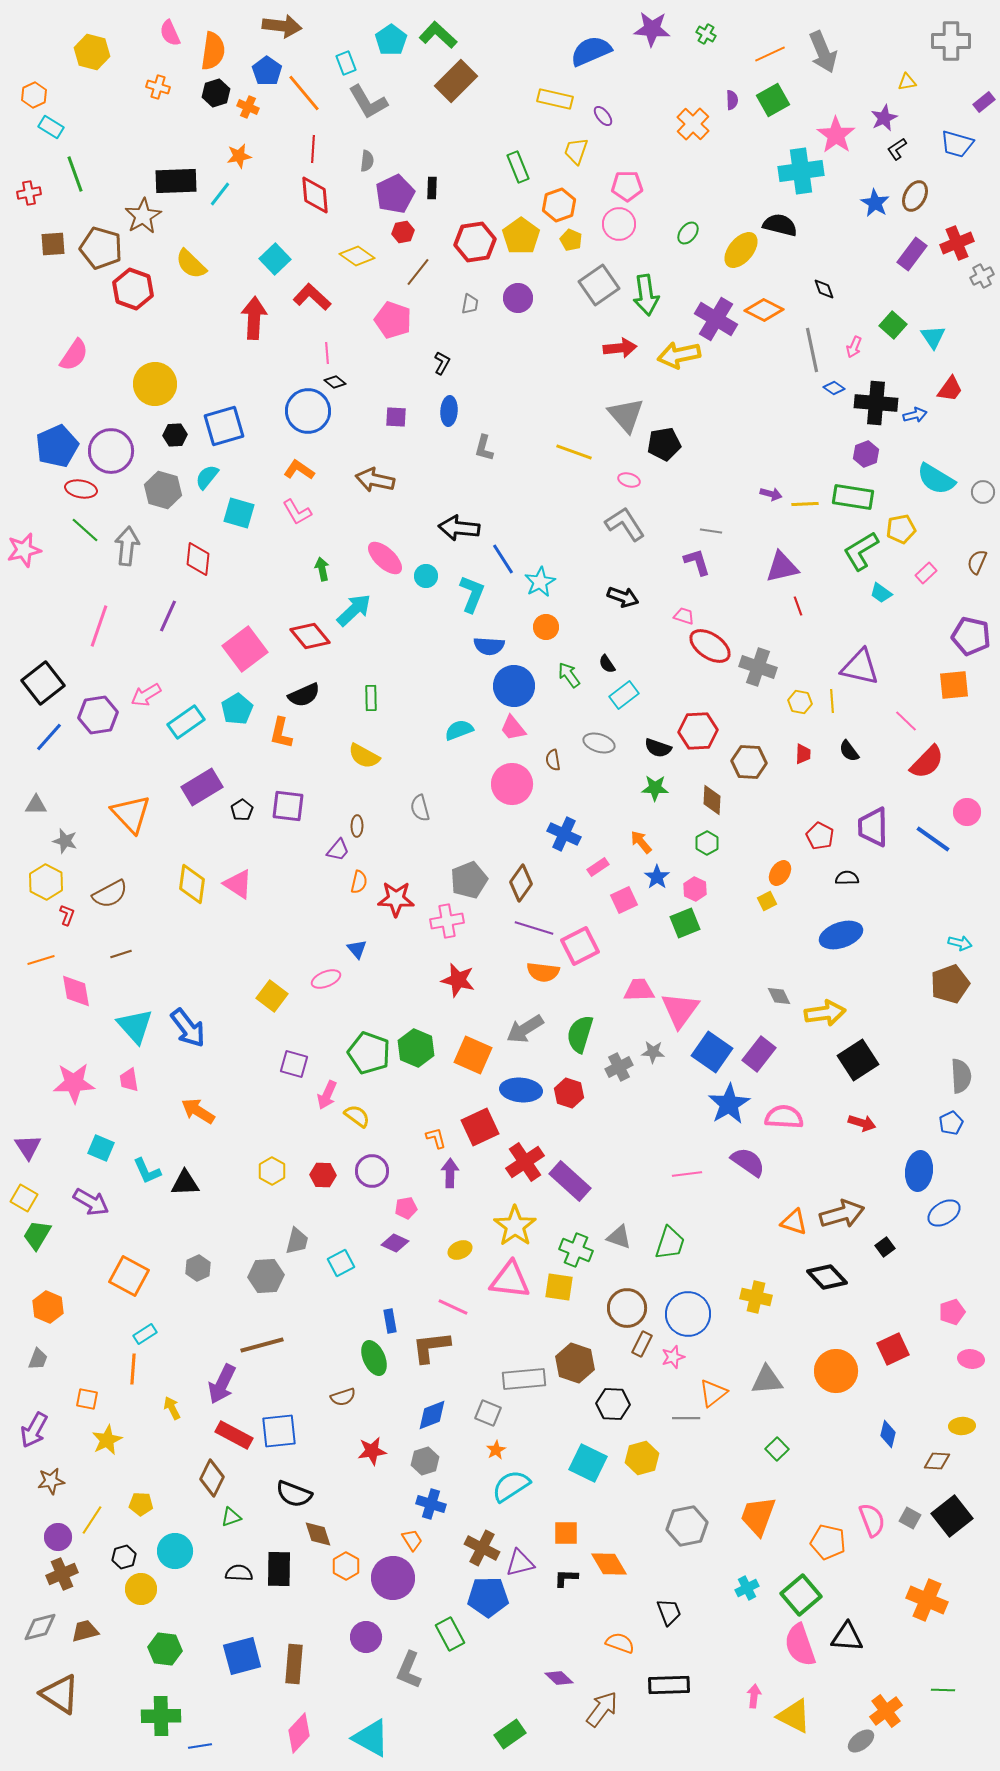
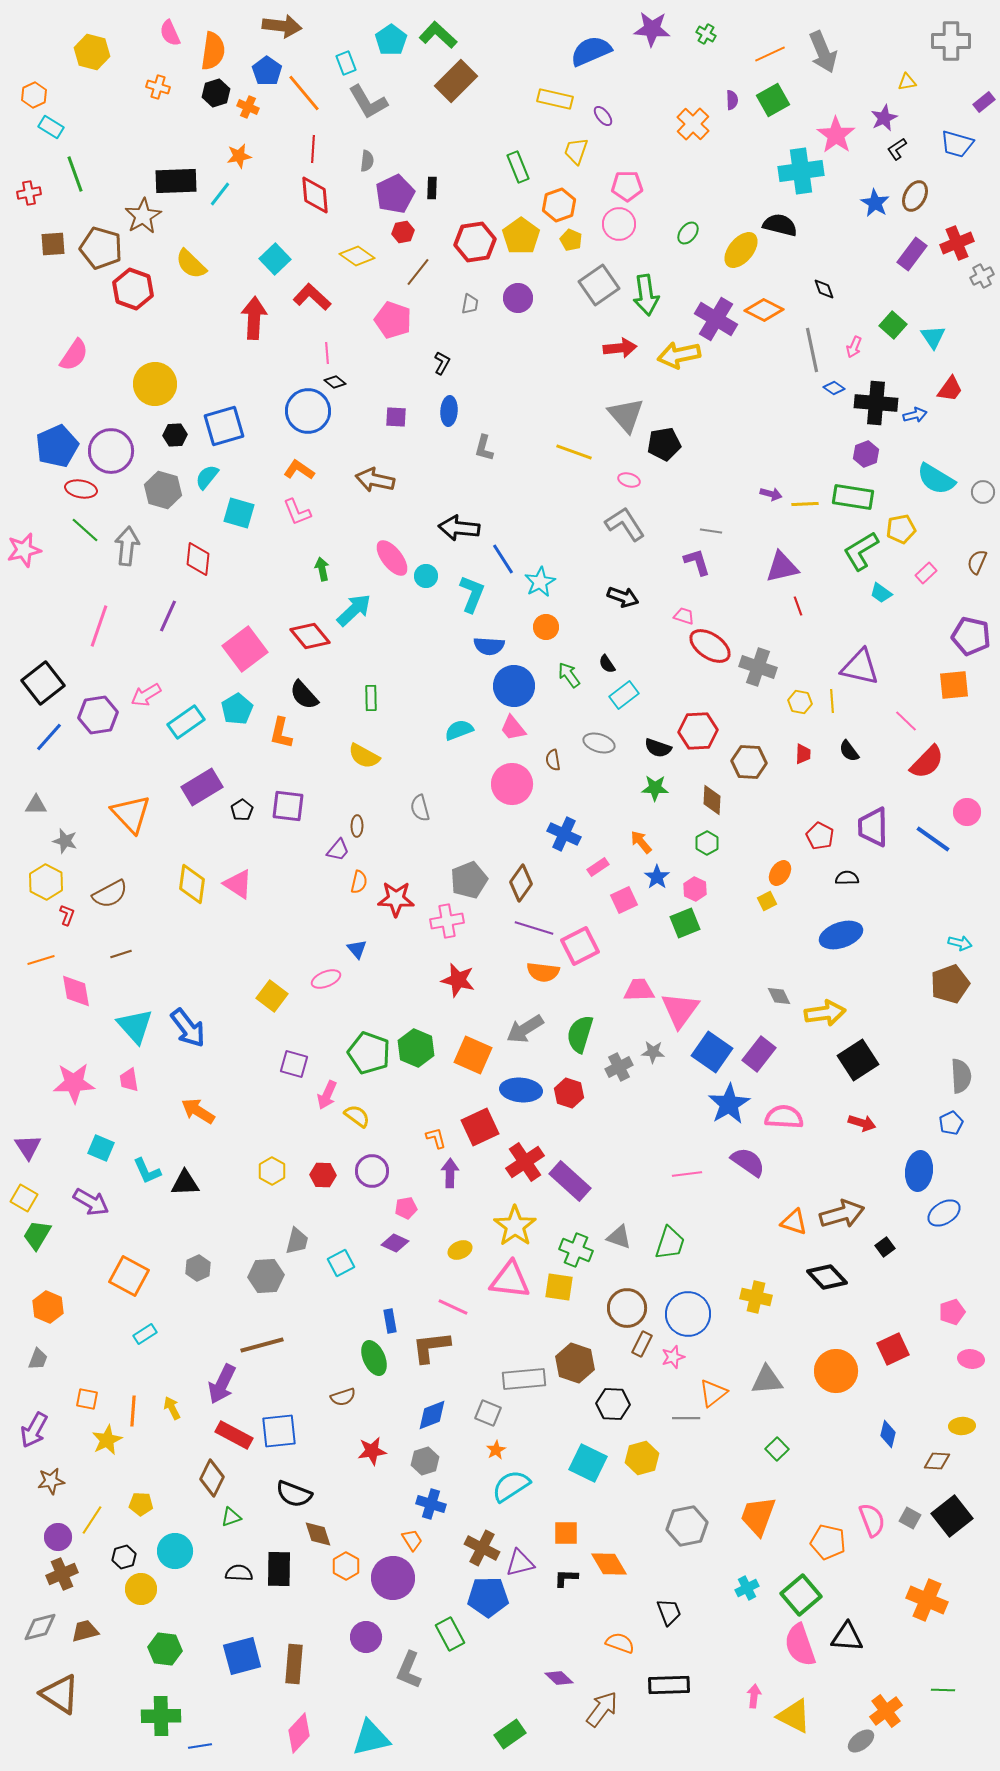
pink L-shape at (297, 512): rotated 8 degrees clockwise
pink ellipse at (385, 558): moved 7 px right; rotated 9 degrees clockwise
black semicircle at (304, 695): rotated 72 degrees clockwise
orange line at (133, 1369): moved 42 px down
cyan triangle at (371, 1738): rotated 42 degrees counterclockwise
